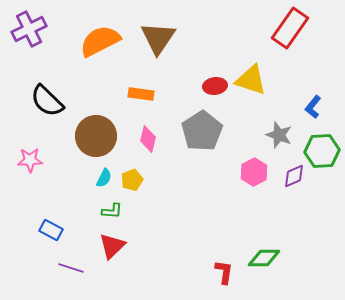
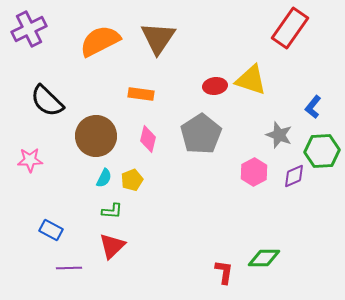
gray pentagon: moved 1 px left, 3 px down
purple line: moved 2 px left; rotated 20 degrees counterclockwise
